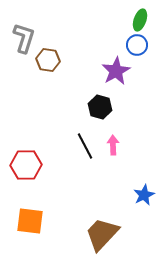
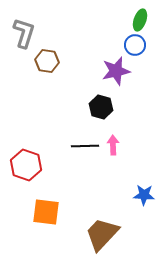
gray L-shape: moved 5 px up
blue circle: moved 2 px left
brown hexagon: moved 1 px left, 1 px down
purple star: rotated 16 degrees clockwise
black hexagon: moved 1 px right
black line: rotated 64 degrees counterclockwise
red hexagon: rotated 20 degrees clockwise
blue star: rotated 30 degrees clockwise
orange square: moved 16 px right, 9 px up
